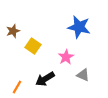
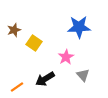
blue star: rotated 15 degrees counterclockwise
brown star: moved 1 px right, 1 px up
yellow square: moved 1 px right, 3 px up
gray triangle: rotated 24 degrees clockwise
orange line: rotated 24 degrees clockwise
